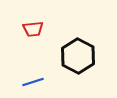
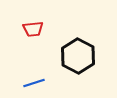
blue line: moved 1 px right, 1 px down
